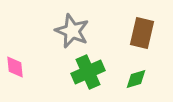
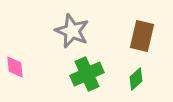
brown rectangle: moved 3 px down
green cross: moved 1 px left, 2 px down
green diamond: rotated 25 degrees counterclockwise
